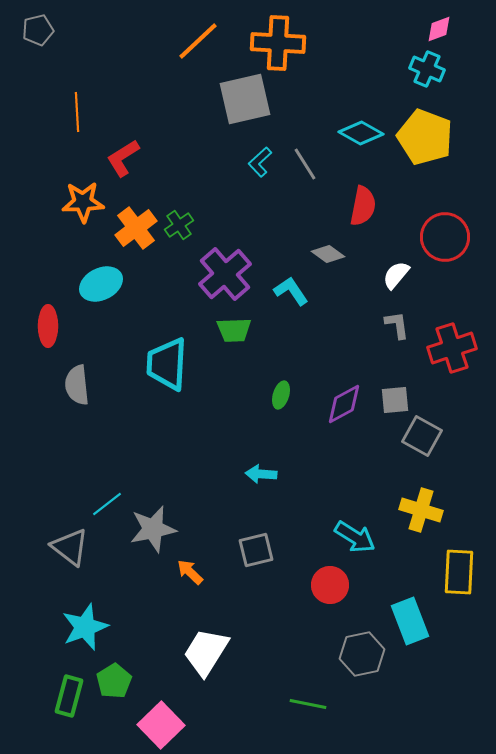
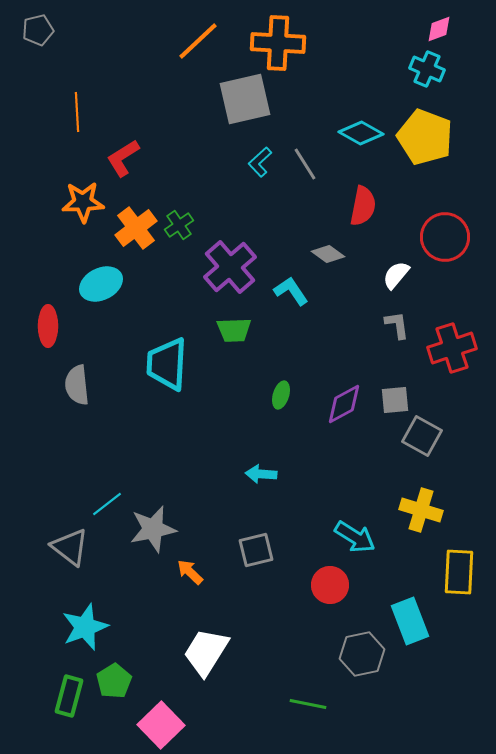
purple cross at (225, 274): moved 5 px right, 7 px up
